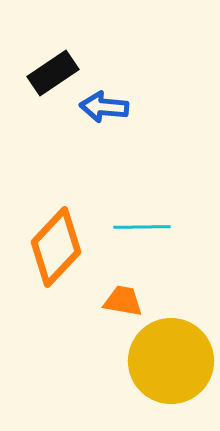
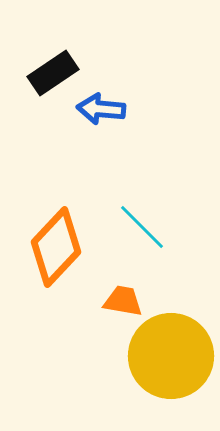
blue arrow: moved 3 px left, 2 px down
cyan line: rotated 46 degrees clockwise
yellow circle: moved 5 px up
